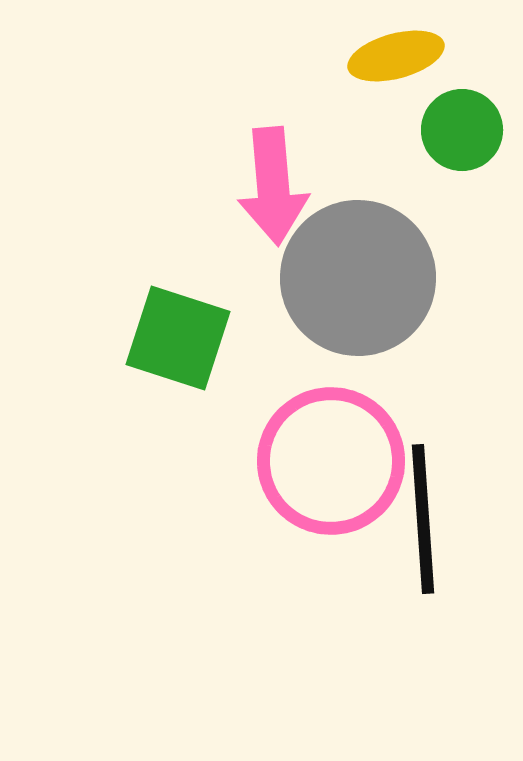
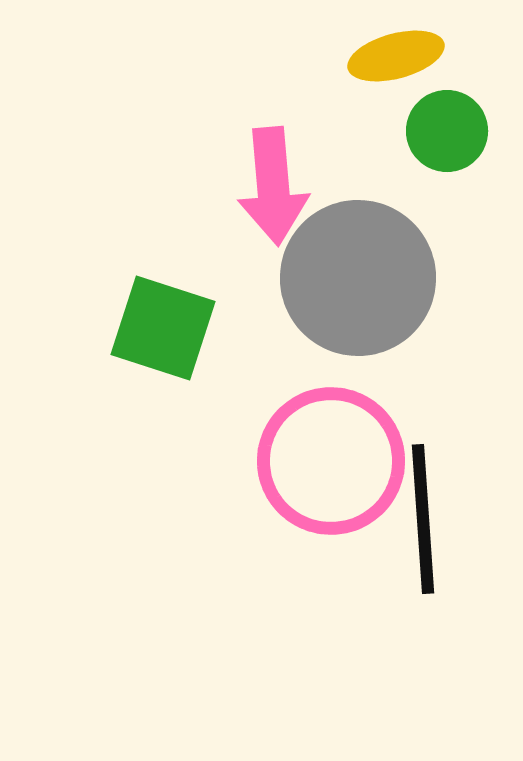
green circle: moved 15 px left, 1 px down
green square: moved 15 px left, 10 px up
